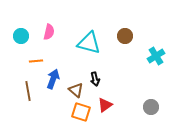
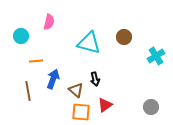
pink semicircle: moved 10 px up
brown circle: moved 1 px left, 1 px down
orange square: rotated 12 degrees counterclockwise
